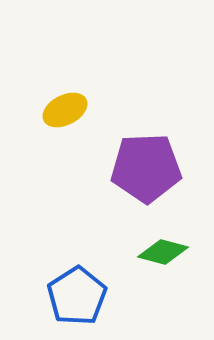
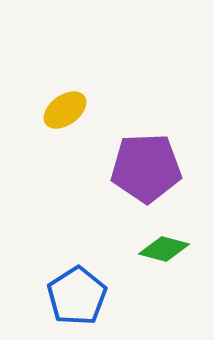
yellow ellipse: rotated 9 degrees counterclockwise
green diamond: moved 1 px right, 3 px up
